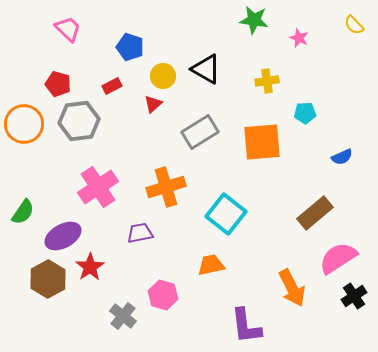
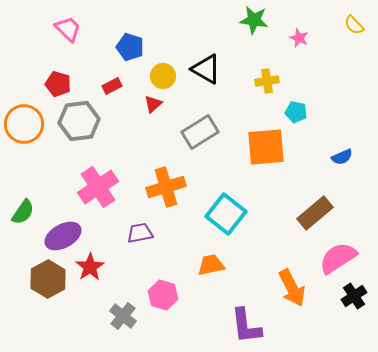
cyan pentagon: moved 9 px left, 1 px up; rotated 15 degrees clockwise
orange square: moved 4 px right, 5 px down
